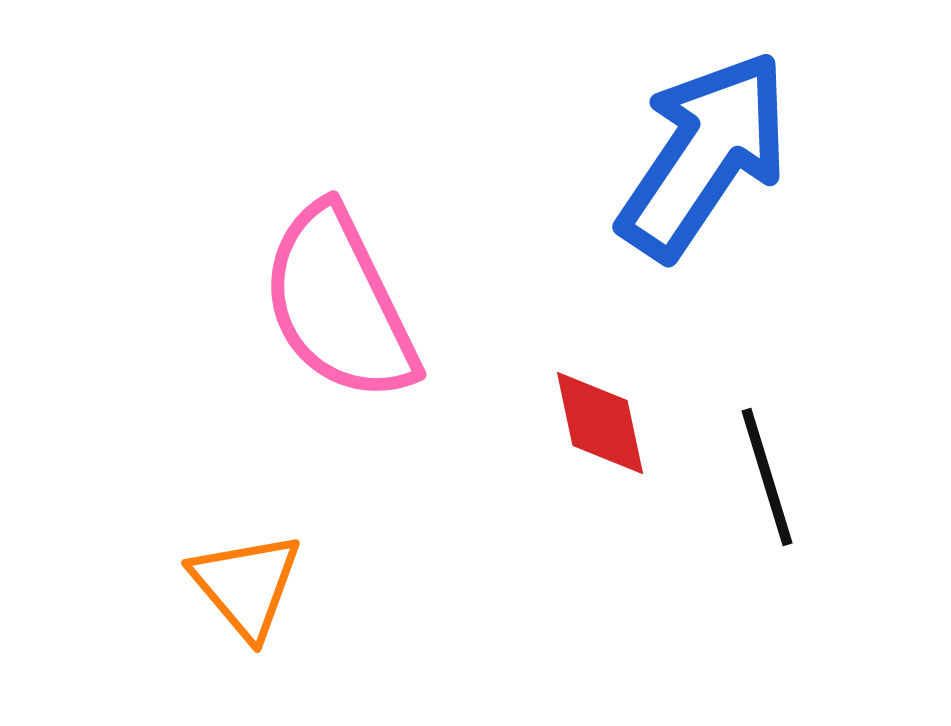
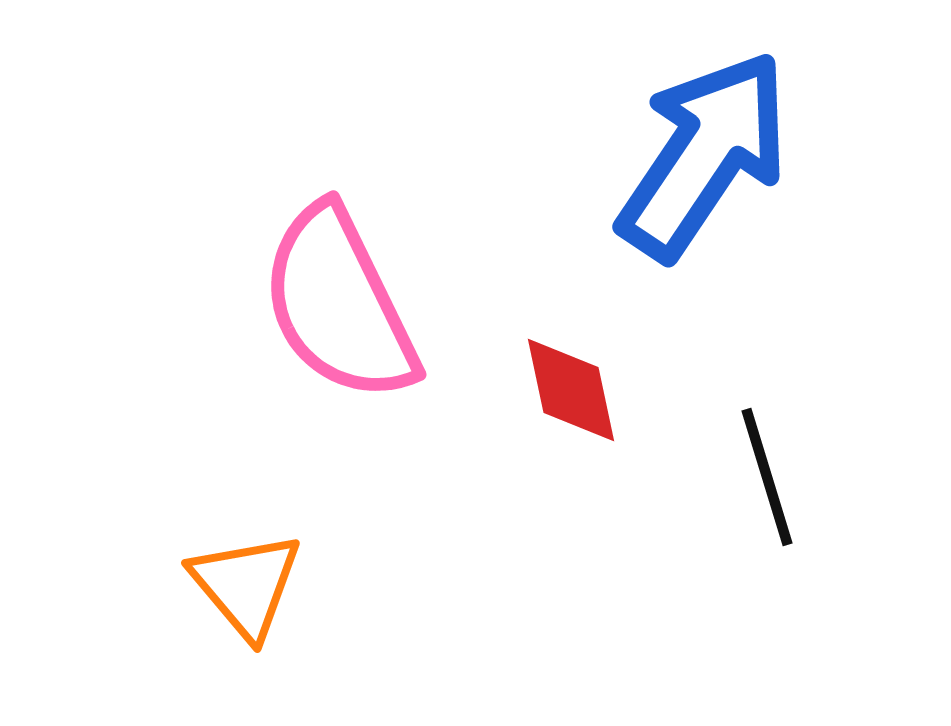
red diamond: moved 29 px left, 33 px up
